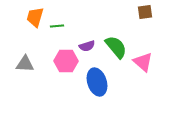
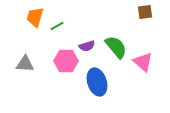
green line: rotated 24 degrees counterclockwise
